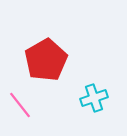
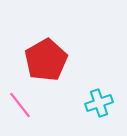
cyan cross: moved 5 px right, 5 px down
